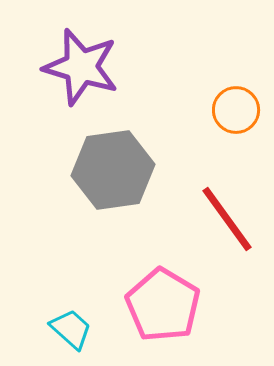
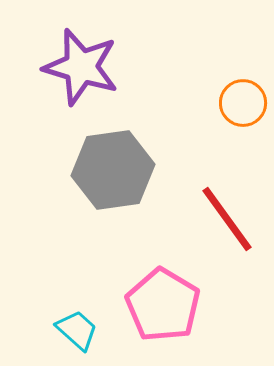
orange circle: moved 7 px right, 7 px up
cyan trapezoid: moved 6 px right, 1 px down
